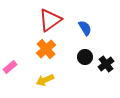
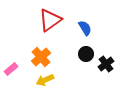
orange cross: moved 5 px left, 8 px down
black circle: moved 1 px right, 3 px up
pink rectangle: moved 1 px right, 2 px down
